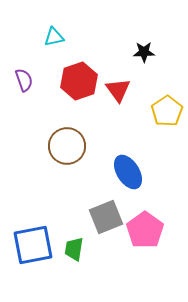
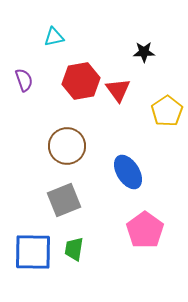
red hexagon: moved 2 px right; rotated 9 degrees clockwise
gray square: moved 42 px left, 17 px up
blue square: moved 7 px down; rotated 12 degrees clockwise
